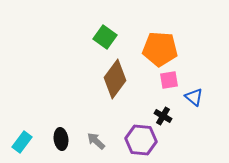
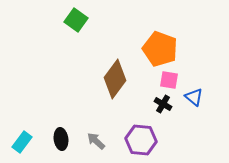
green square: moved 29 px left, 17 px up
orange pentagon: rotated 16 degrees clockwise
pink square: rotated 18 degrees clockwise
black cross: moved 12 px up
